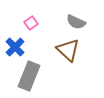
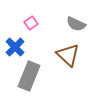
gray semicircle: moved 2 px down
brown triangle: moved 5 px down
